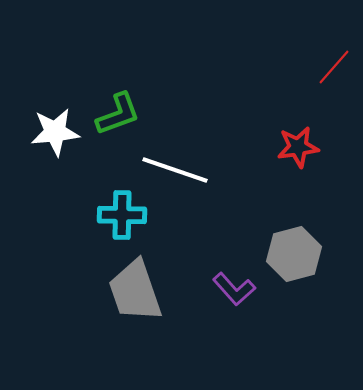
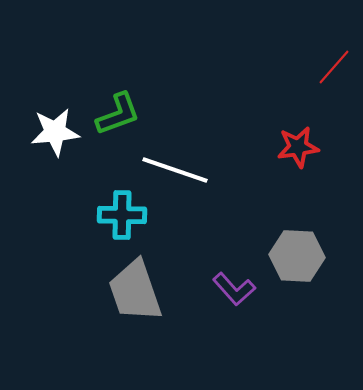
gray hexagon: moved 3 px right, 2 px down; rotated 18 degrees clockwise
